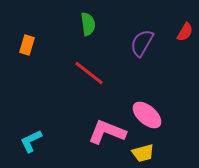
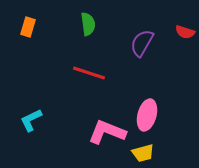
red semicircle: rotated 78 degrees clockwise
orange rectangle: moved 1 px right, 18 px up
red line: rotated 20 degrees counterclockwise
pink ellipse: rotated 64 degrees clockwise
cyan L-shape: moved 21 px up
